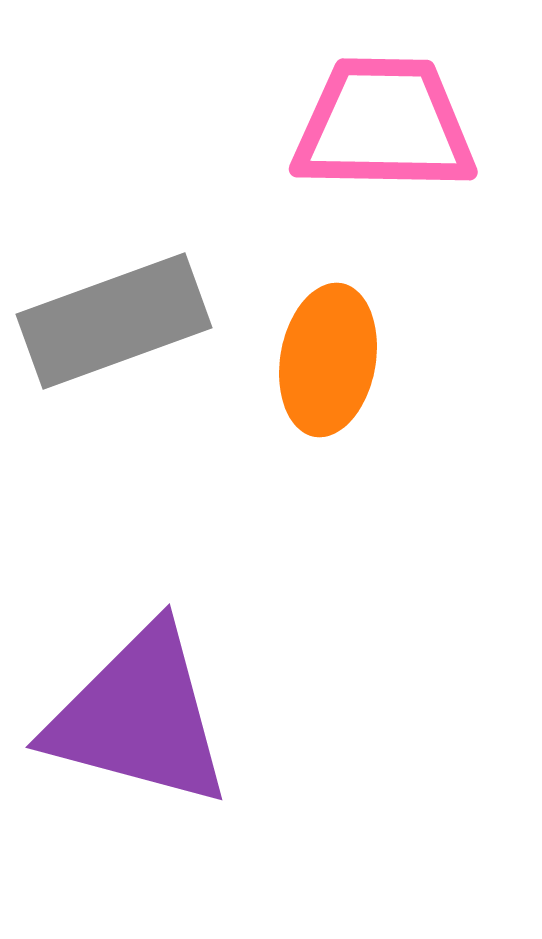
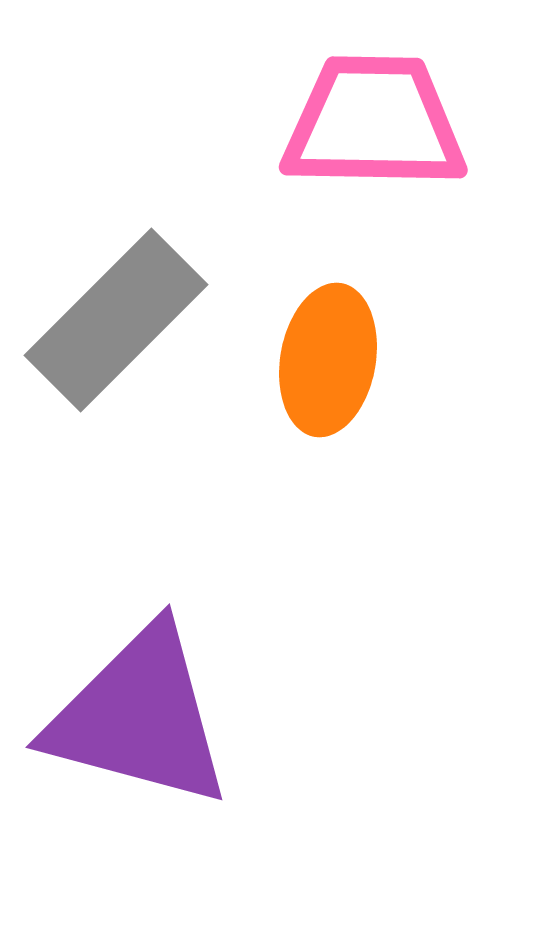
pink trapezoid: moved 10 px left, 2 px up
gray rectangle: moved 2 px right, 1 px up; rotated 25 degrees counterclockwise
